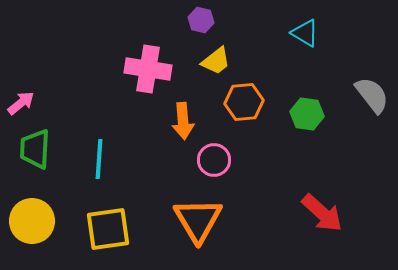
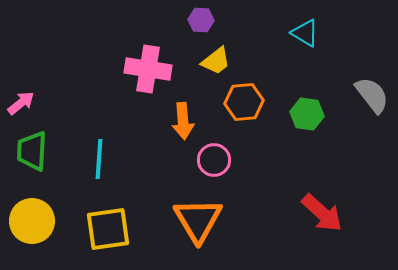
purple hexagon: rotated 10 degrees counterclockwise
green trapezoid: moved 3 px left, 2 px down
